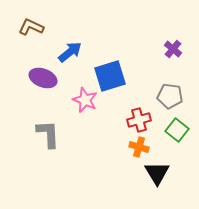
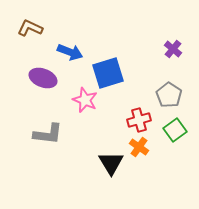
brown L-shape: moved 1 px left, 1 px down
blue arrow: rotated 60 degrees clockwise
blue square: moved 2 px left, 3 px up
gray pentagon: moved 1 px left, 1 px up; rotated 25 degrees clockwise
green square: moved 2 px left; rotated 15 degrees clockwise
gray L-shape: rotated 100 degrees clockwise
orange cross: rotated 18 degrees clockwise
black triangle: moved 46 px left, 10 px up
